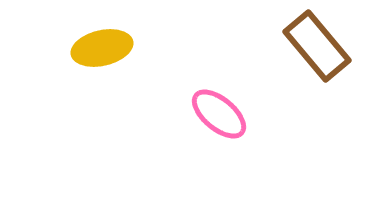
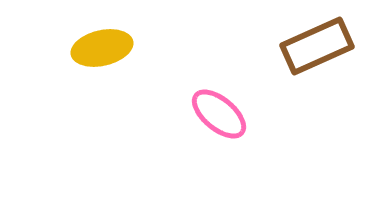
brown rectangle: rotated 74 degrees counterclockwise
